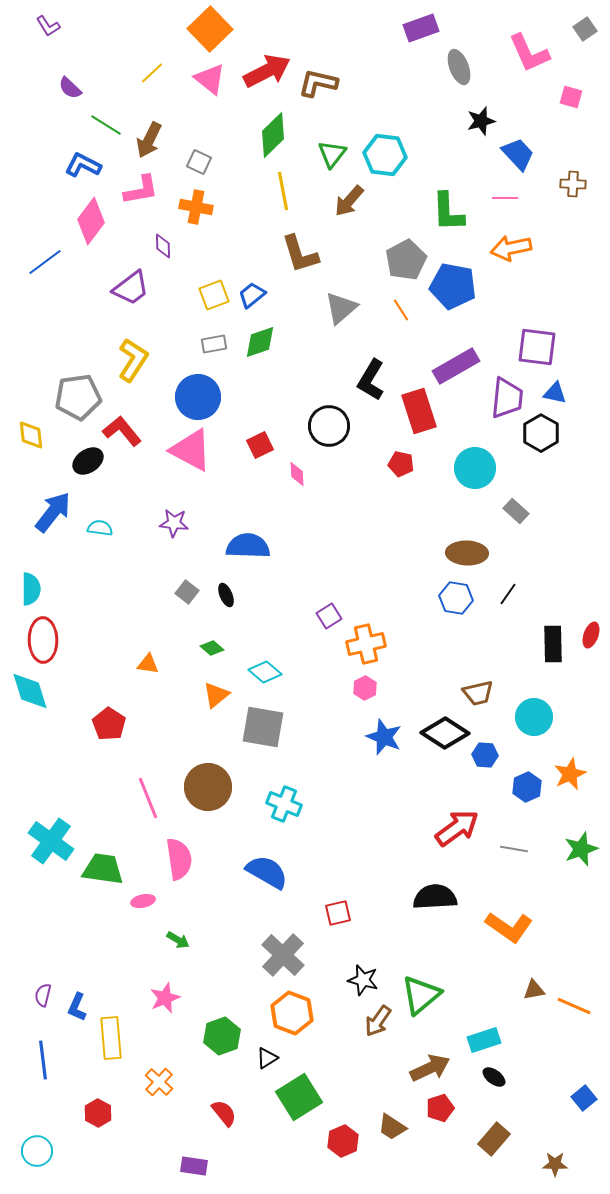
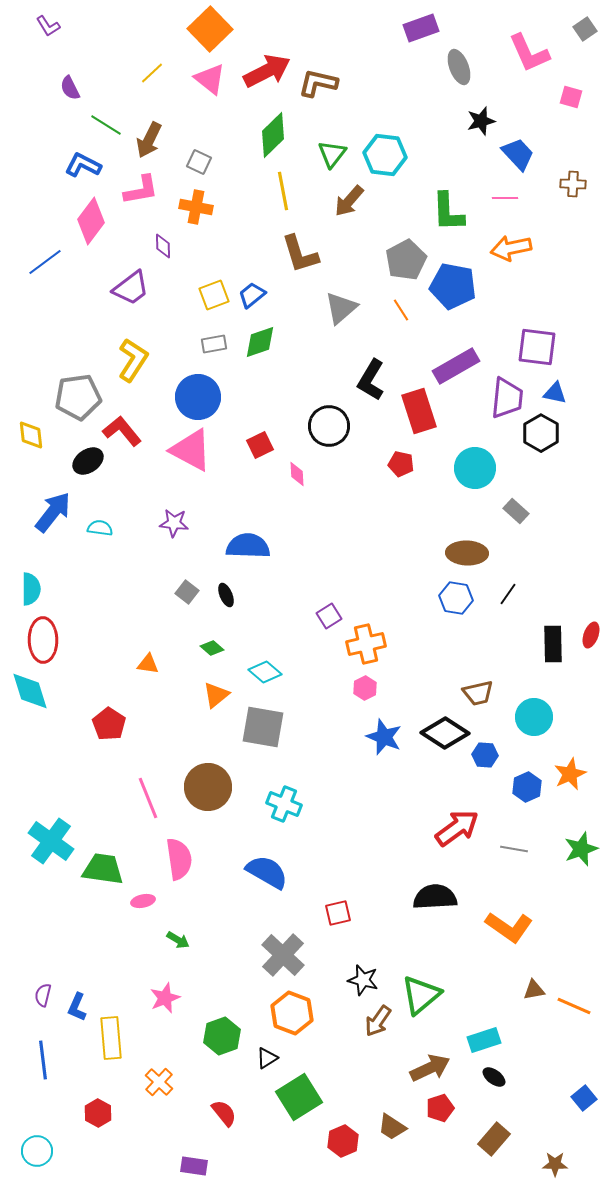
purple semicircle at (70, 88): rotated 20 degrees clockwise
